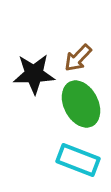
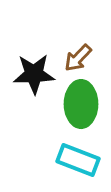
green ellipse: rotated 27 degrees clockwise
